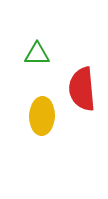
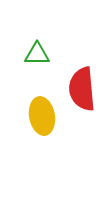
yellow ellipse: rotated 12 degrees counterclockwise
